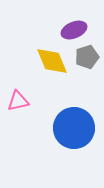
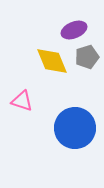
pink triangle: moved 4 px right; rotated 30 degrees clockwise
blue circle: moved 1 px right
